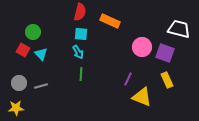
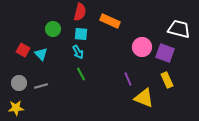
green circle: moved 20 px right, 3 px up
green line: rotated 32 degrees counterclockwise
purple line: rotated 48 degrees counterclockwise
yellow triangle: moved 2 px right, 1 px down
